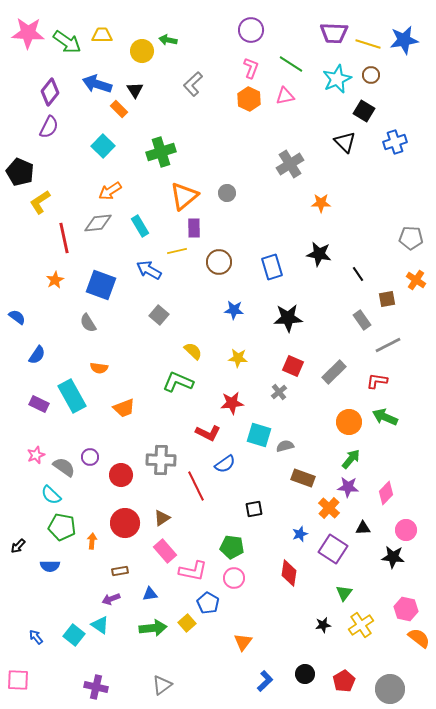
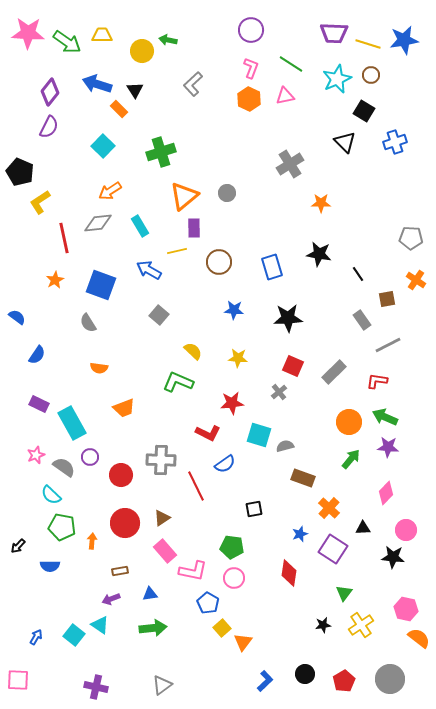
cyan rectangle at (72, 396): moved 27 px down
purple star at (348, 487): moved 40 px right, 40 px up
yellow square at (187, 623): moved 35 px right, 5 px down
blue arrow at (36, 637): rotated 70 degrees clockwise
gray circle at (390, 689): moved 10 px up
